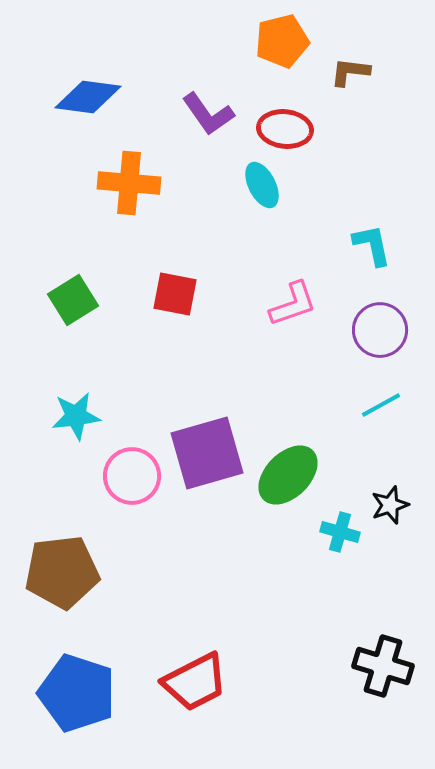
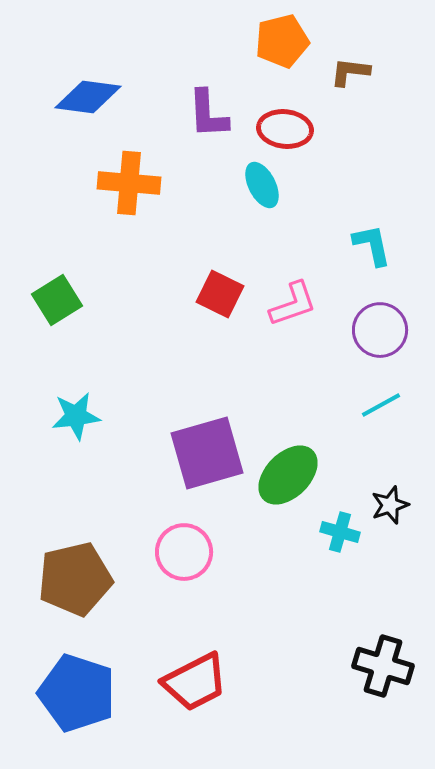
purple L-shape: rotated 32 degrees clockwise
red square: moved 45 px right; rotated 15 degrees clockwise
green square: moved 16 px left
pink circle: moved 52 px right, 76 px down
brown pentagon: moved 13 px right, 7 px down; rotated 6 degrees counterclockwise
